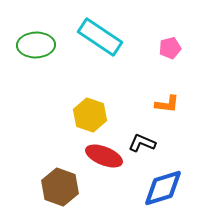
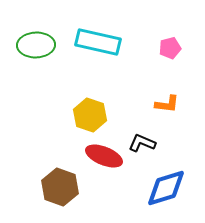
cyan rectangle: moved 2 px left, 5 px down; rotated 21 degrees counterclockwise
blue diamond: moved 3 px right
